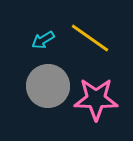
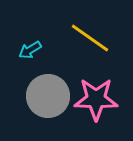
cyan arrow: moved 13 px left, 10 px down
gray circle: moved 10 px down
